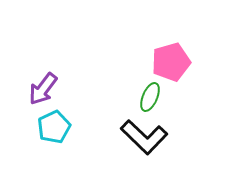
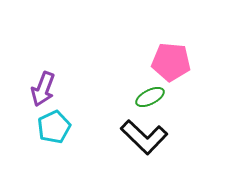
pink pentagon: rotated 21 degrees clockwise
purple arrow: rotated 16 degrees counterclockwise
green ellipse: rotated 40 degrees clockwise
